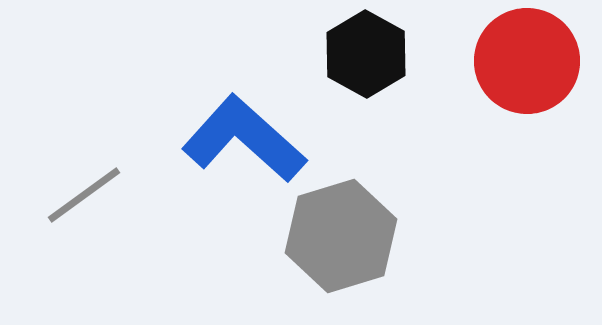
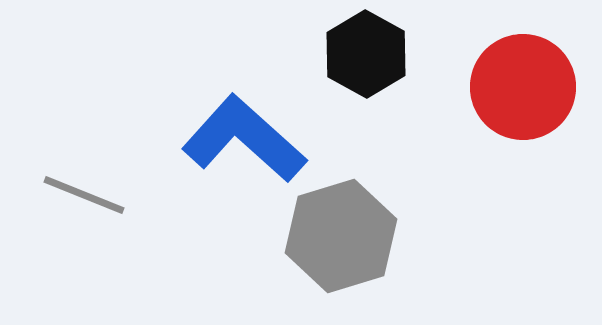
red circle: moved 4 px left, 26 px down
gray line: rotated 58 degrees clockwise
